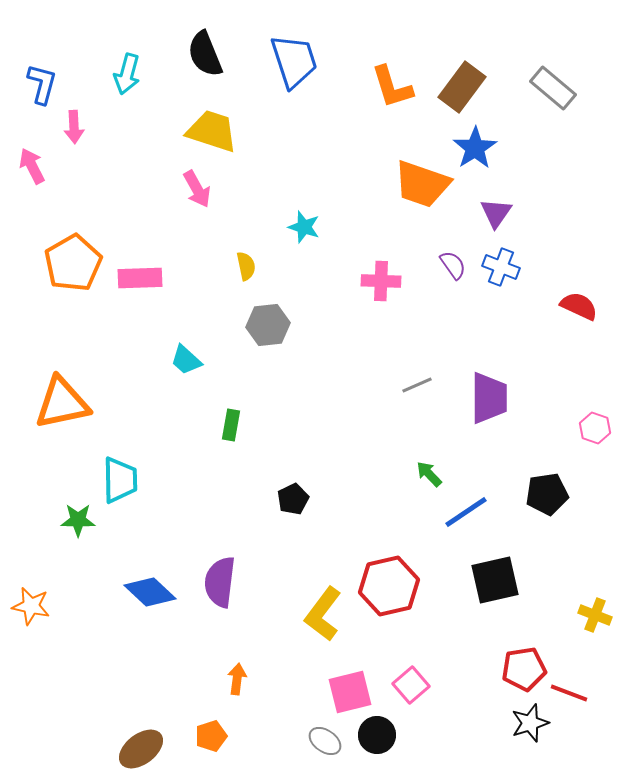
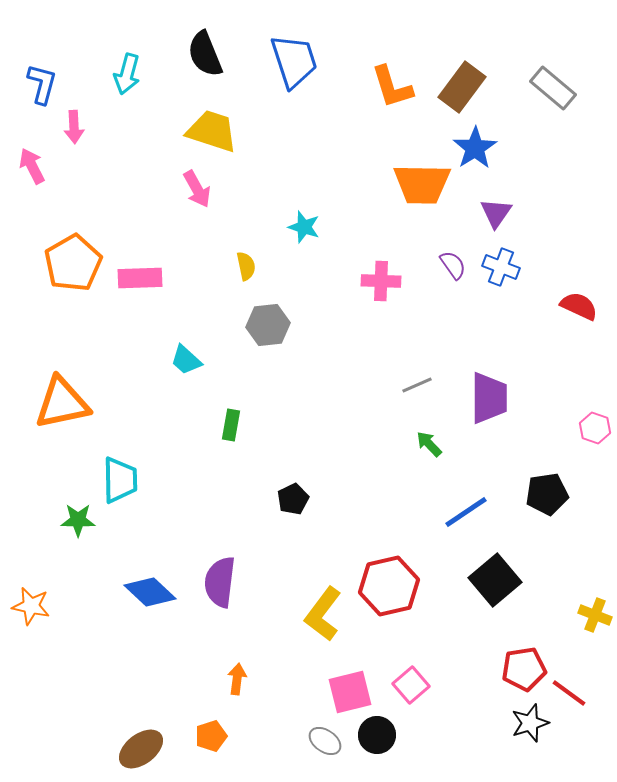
orange trapezoid at (422, 184): rotated 18 degrees counterclockwise
green arrow at (429, 474): moved 30 px up
black square at (495, 580): rotated 27 degrees counterclockwise
red line at (569, 693): rotated 15 degrees clockwise
